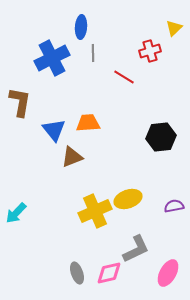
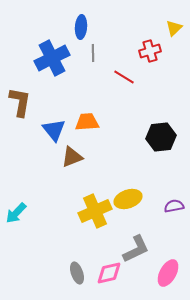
orange trapezoid: moved 1 px left, 1 px up
